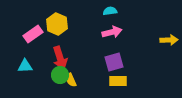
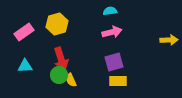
yellow hexagon: rotated 20 degrees clockwise
pink rectangle: moved 9 px left, 2 px up
red arrow: moved 1 px right, 1 px down
green circle: moved 1 px left
